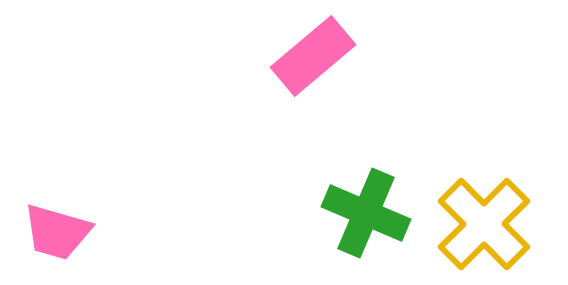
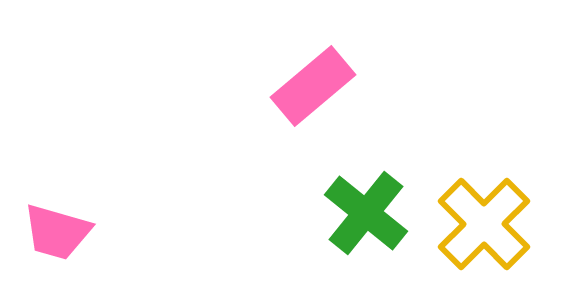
pink rectangle: moved 30 px down
green cross: rotated 16 degrees clockwise
